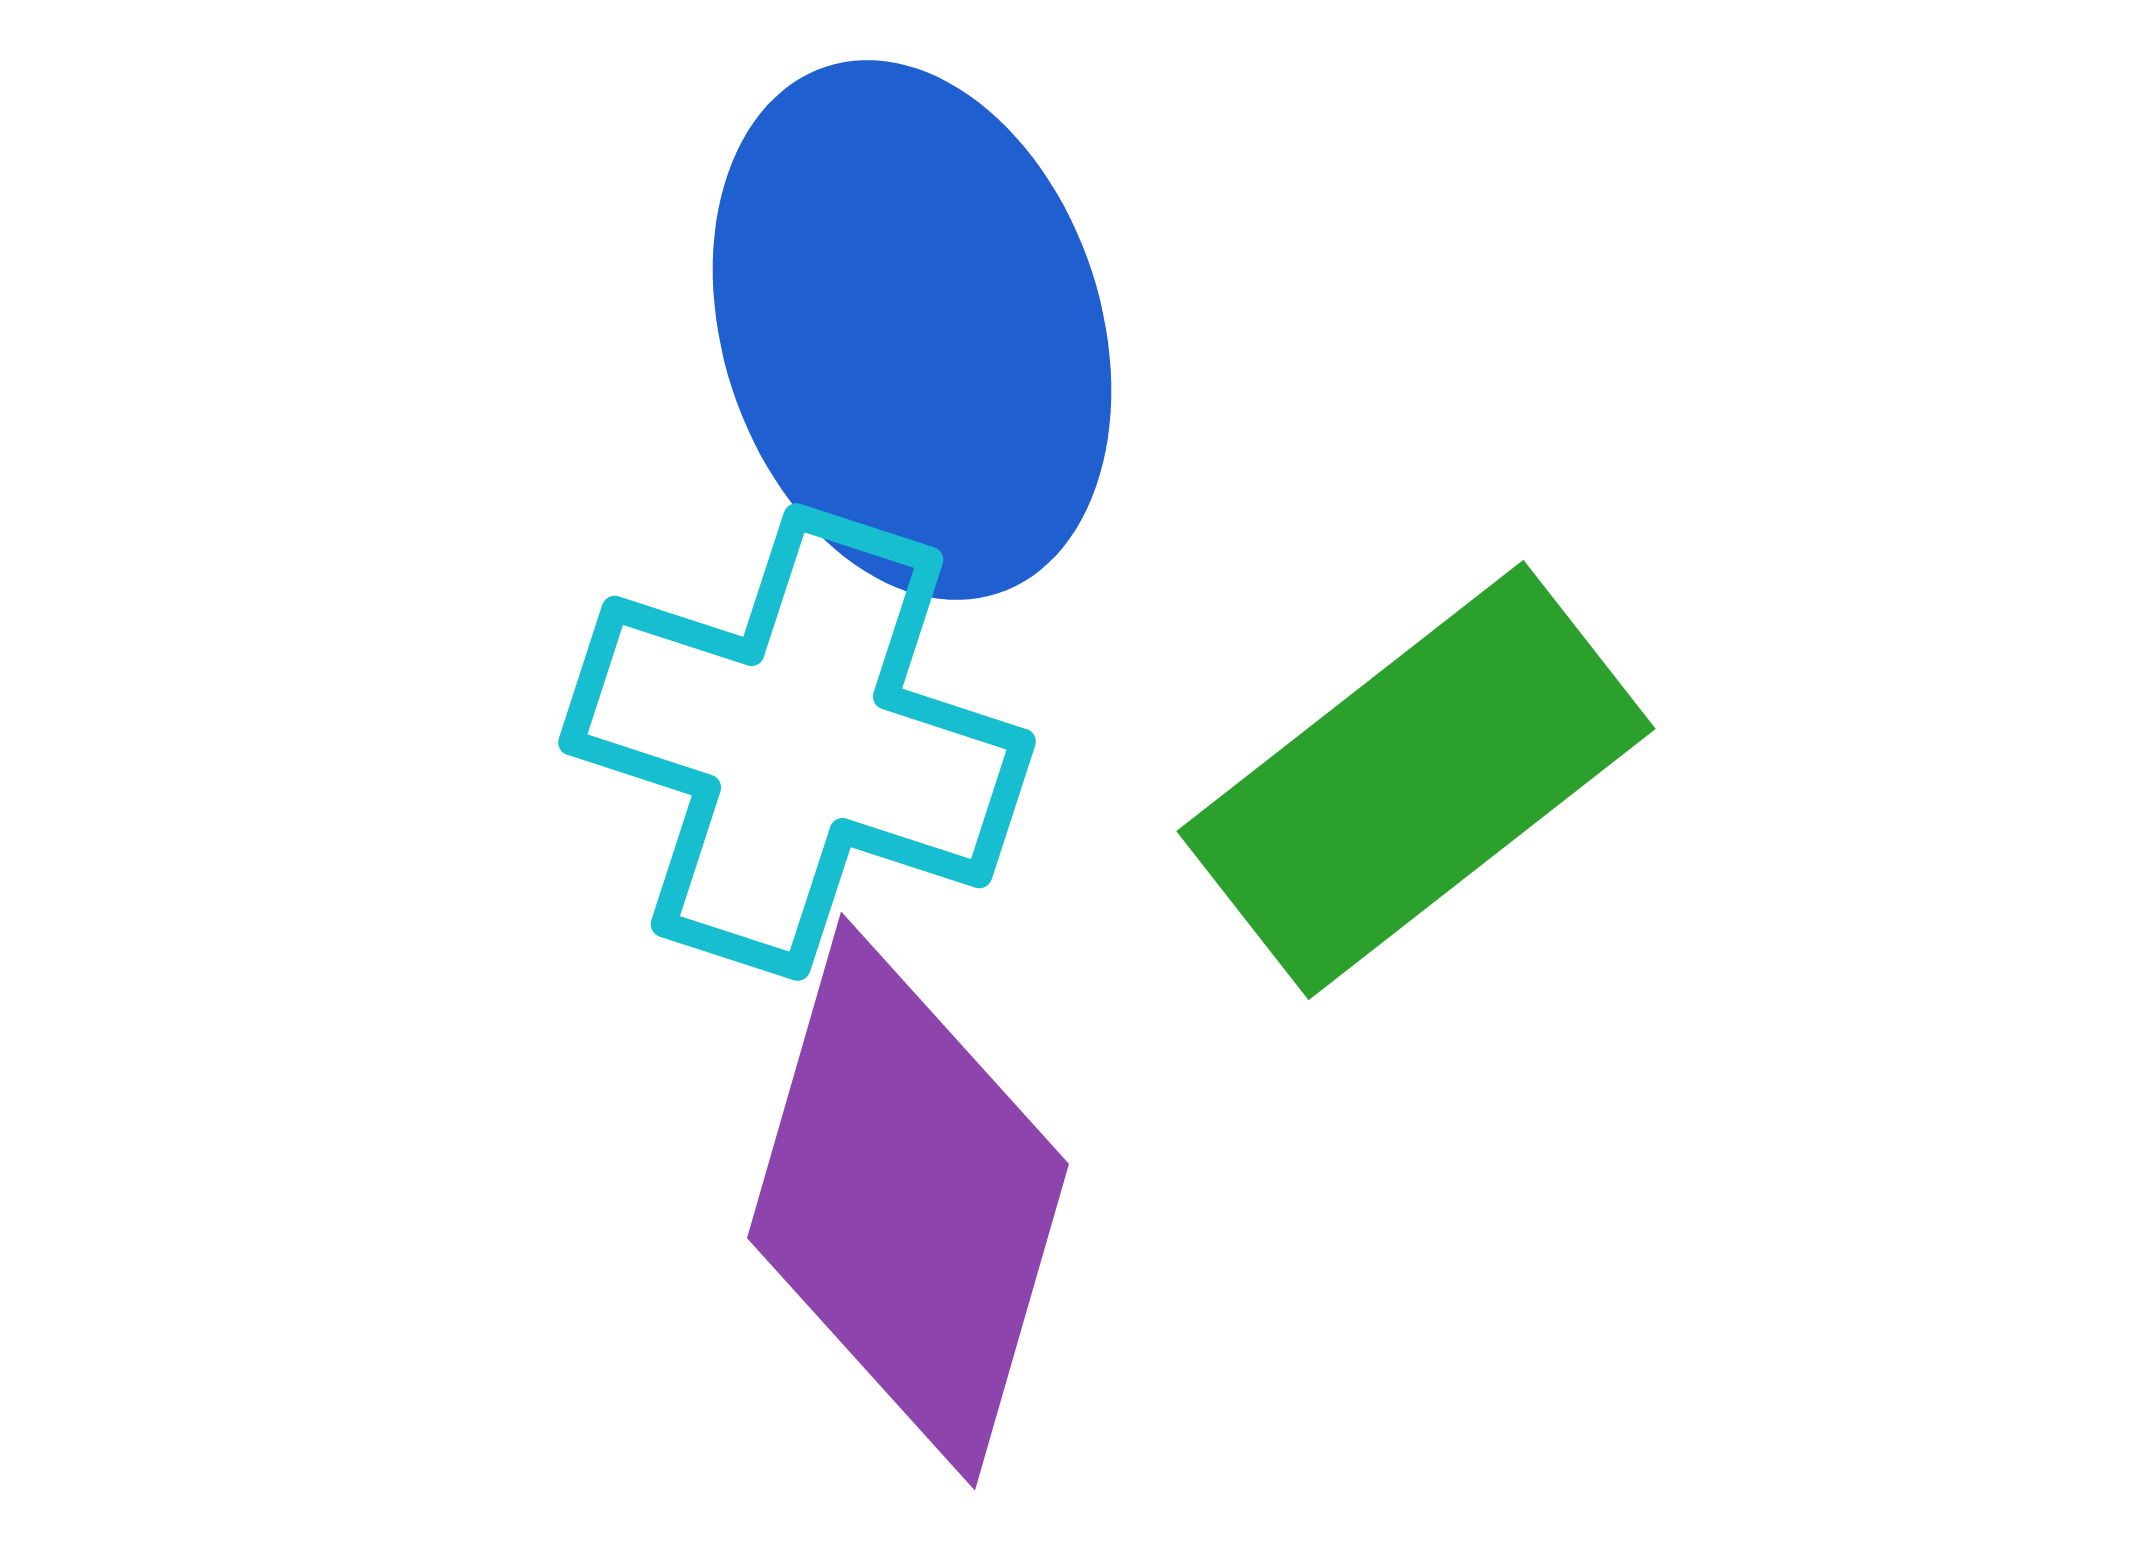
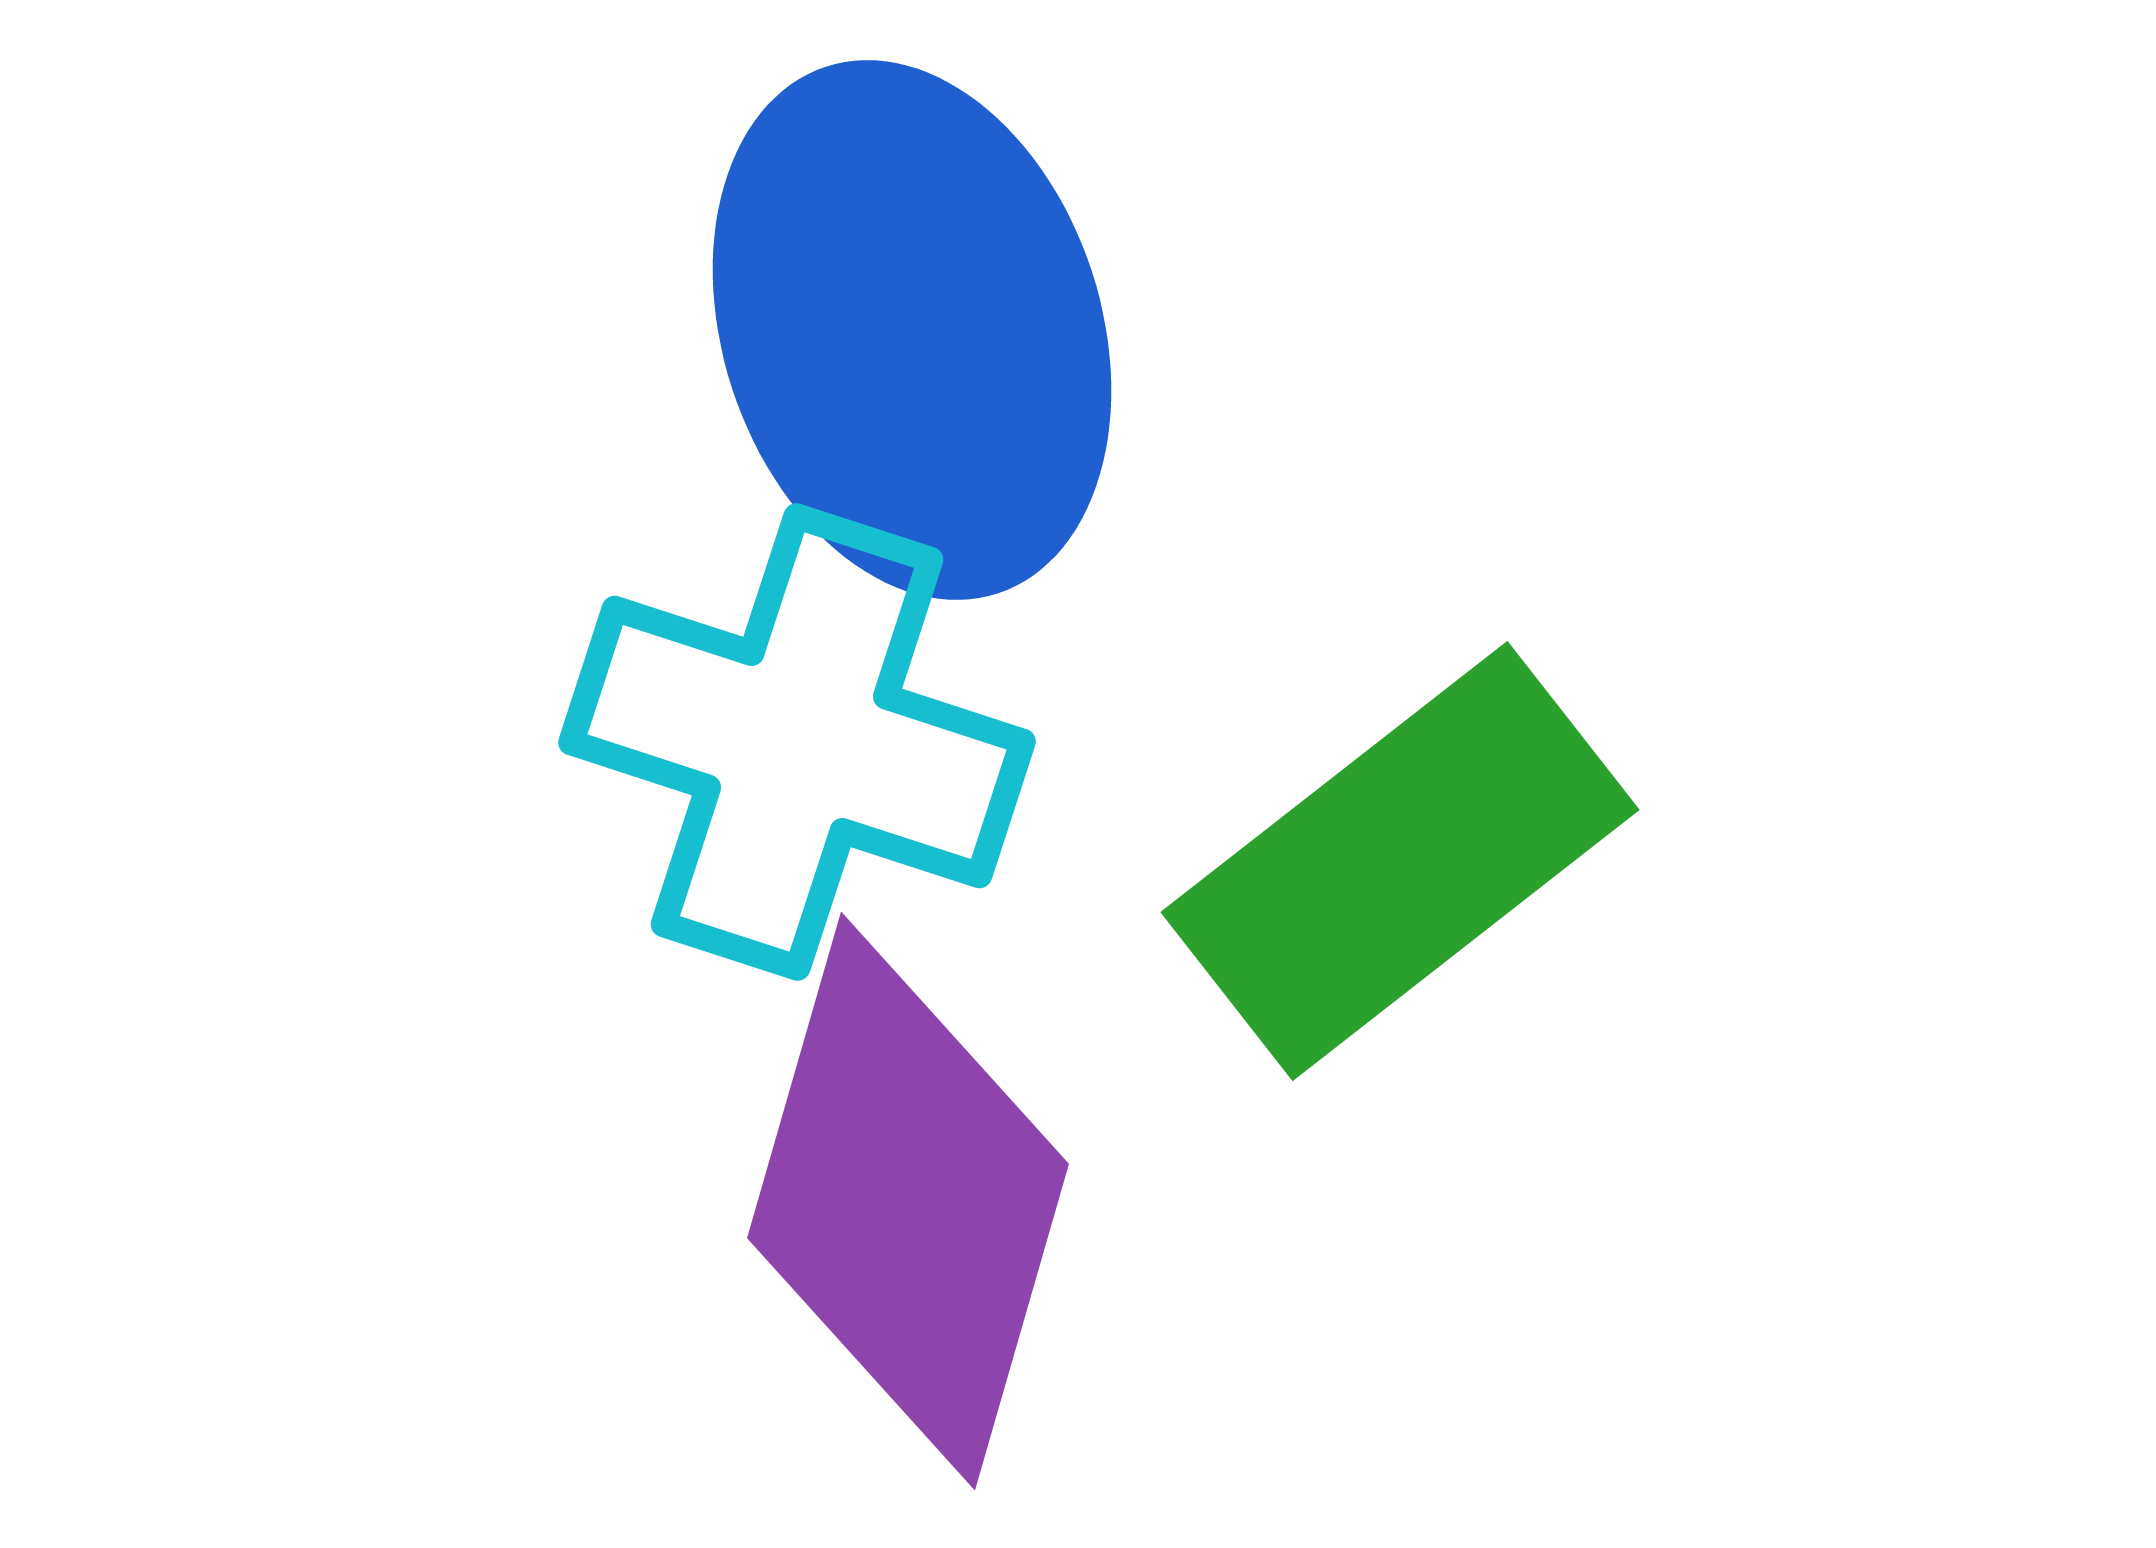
green rectangle: moved 16 px left, 81 px down
